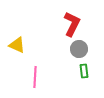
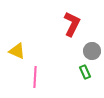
yellow triangle: moved 6 px down
gray circle: moved 13 px right, 2 px down
green rectangle: moved 1 px right, 1 px down; rotated 16 degrees counterclockwise
